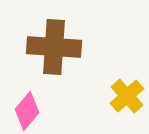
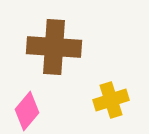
yellow cross: moved 16 px left, 4 px down; rotated 24 degrees clockwise
